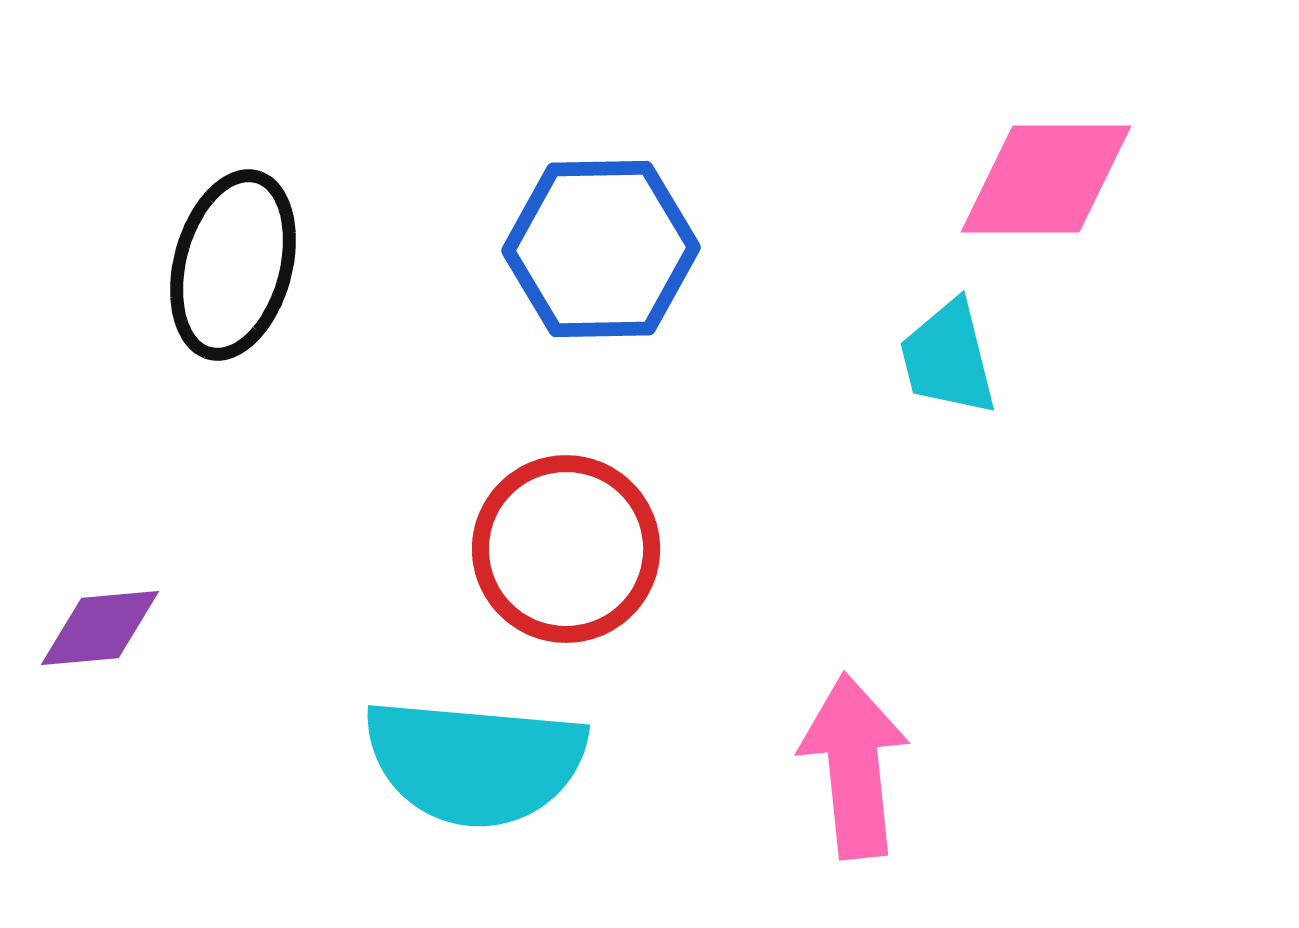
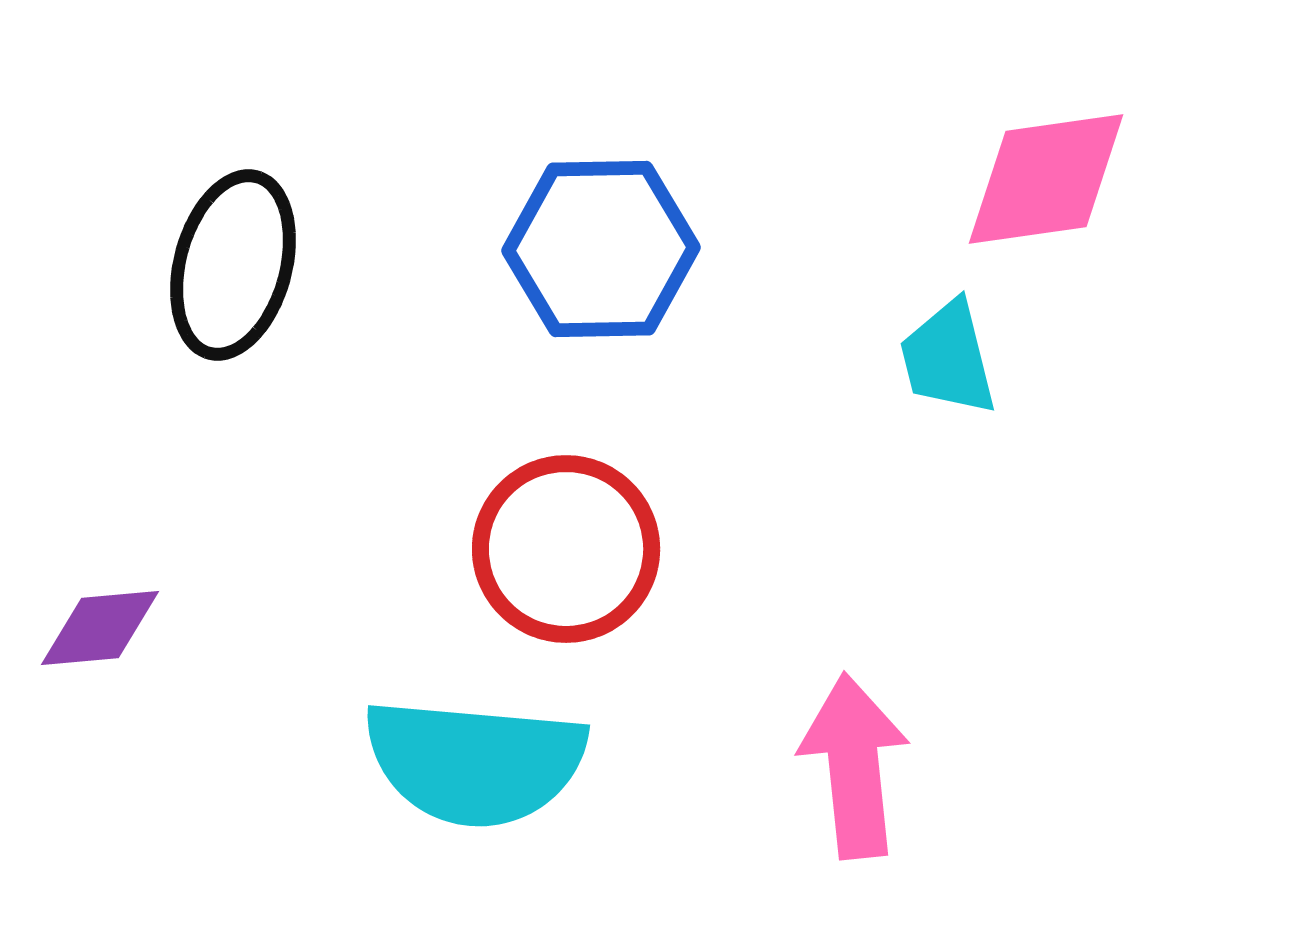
pink diamond: rotated 8 degrees counterclockwise
